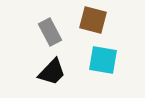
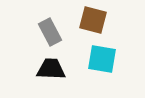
cyan square: moved 1 px left, 1 px up
black trapezoid: moved 1 px left, 3 px up; rotated 132 degrees counterclockwise
